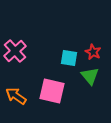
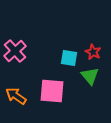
pink square: rotated 8 degrees counterclockwise
